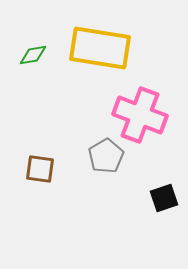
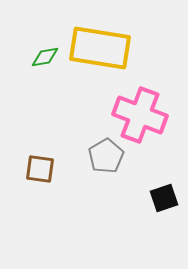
green diamond: moved 12 px right, 2 px down
